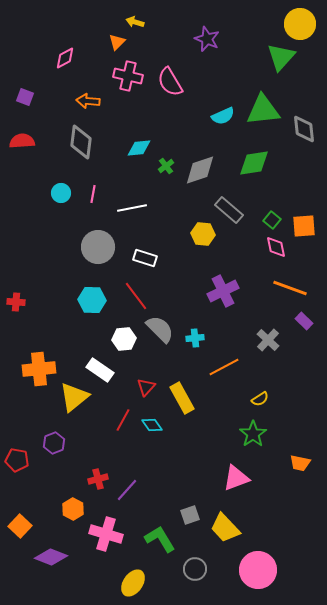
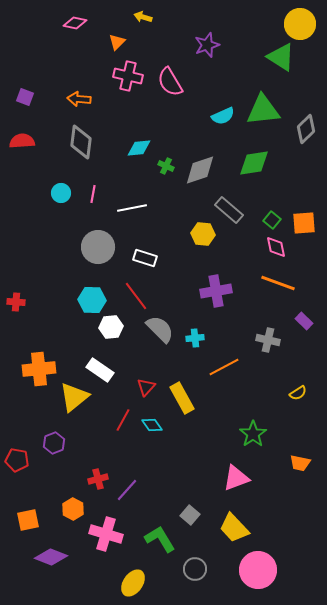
yellow arrow at (135, 22): moved 8 px right, 5 px up
purple star at (207, 39): moved 6 px down; rotated 30 degrees clockwise
green triangle at (281, 57): rotated 40 degrees counterclockwise
pink diamond at (65, 58): moved 10 px right, 35 px up; rotated 40 degrees clockwise
orange arrow at (88, 101): moved 9 px left, 2 px up
gray diamond at (304, 129): moved 2 px right; rotated 52 degrees clockwise
green cross at (166, 166): rotated 28 degrees counterclockwise
orange square at (304, 226): moved 3 px up
orange line at (290, 288): moved 12 px left, 5 px up
purple cross at (223, 291): moved 7 px left; rotated 16 degrees clockwise
white hexagon at (124, 339): moved 13 px left, 12 px up
gray cross at (268, 340): rotated 30 degrees counterclockwise
yellow semicircle at (260, 399): moved 38 px right, 6 px up
gray square at (190, 515): rotated 30 degrees counterclockwise
orange square at (20, 526): moved 8 px right, 6 px up; rotated 35 degrees clockwise
yellow trapezoid at (225, 528): moved 9 px right
